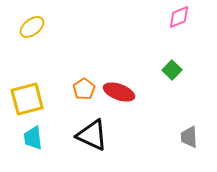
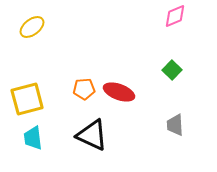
pink diamond: moved 4 px left, 1 px up
orange pentagon: rotated 30 degrees clockwise
gray trapezoid: moved 14 px left, 12 px up
